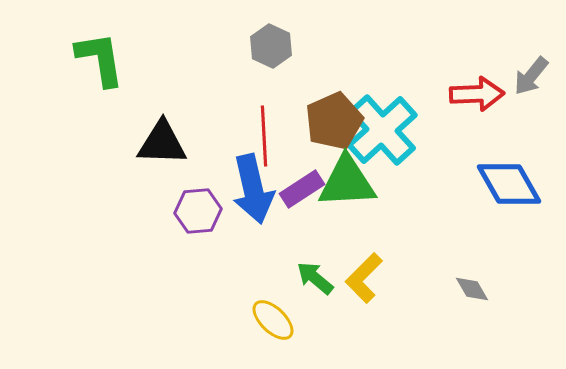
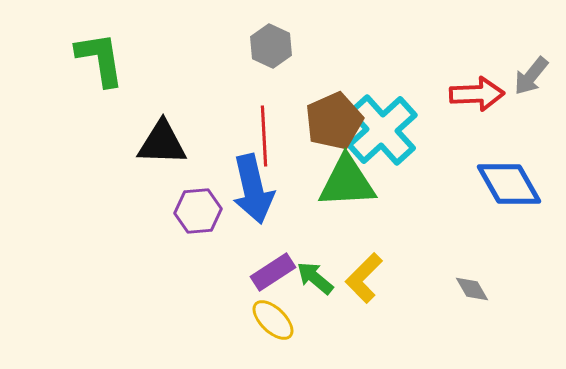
purple rectangle: moved 29 px left, 83 px down
